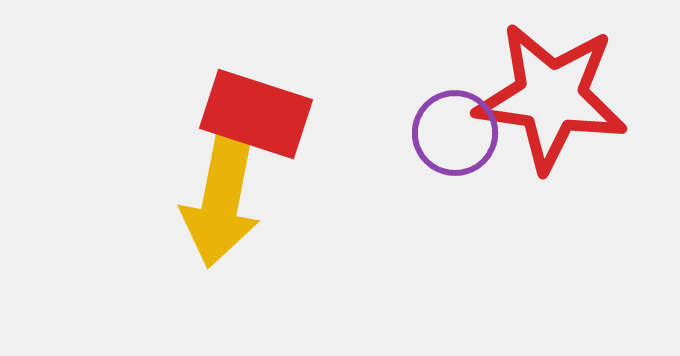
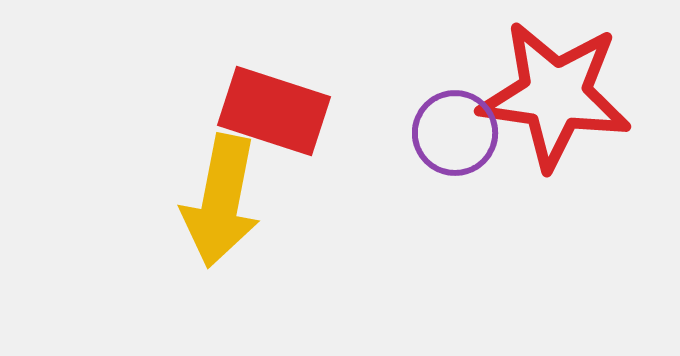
red star: moved 4 px right, 2 px up
red rectangle: moved 18 px right, 3 px up
